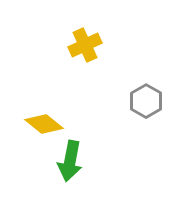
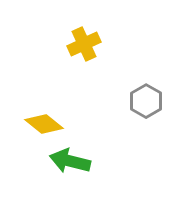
yellow cross: moved 1 px left, 1 px up
green arrow: rotated 93 degrees clockwise
